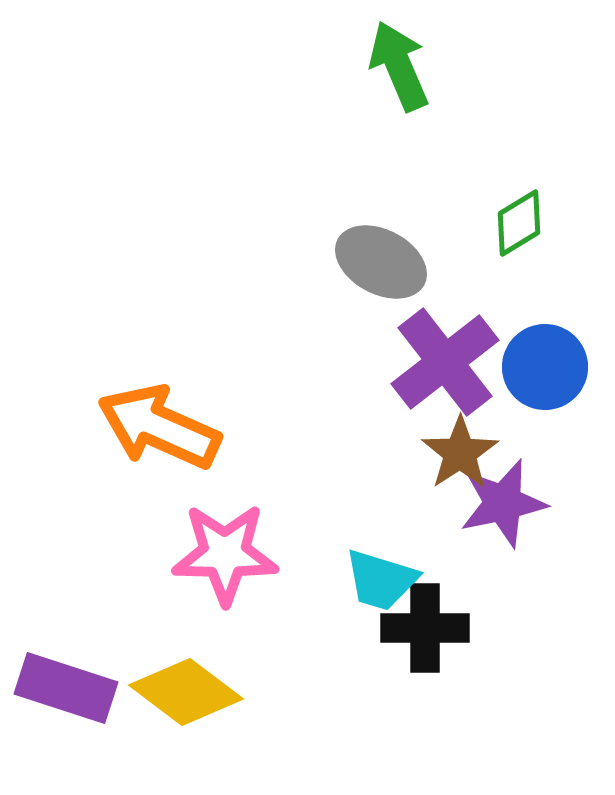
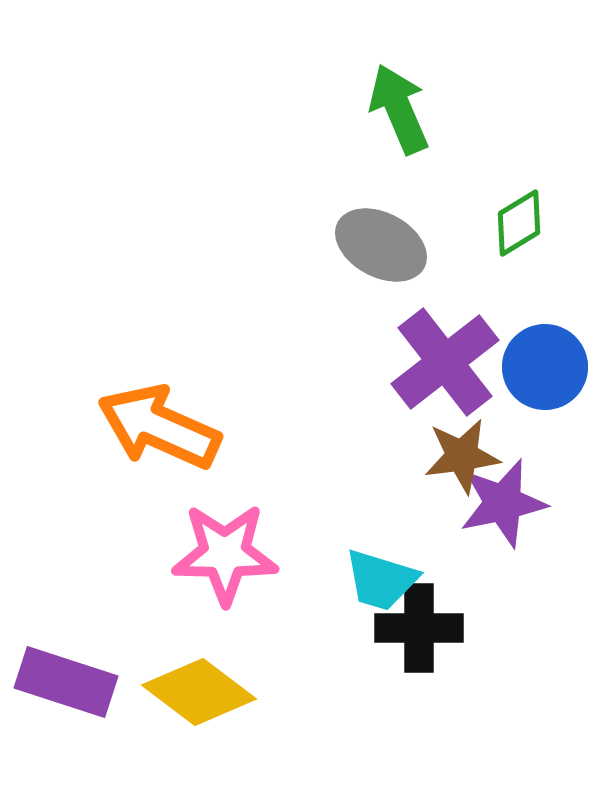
green arrow: moved 43 px down
gray ellipse: moved 17 px up
brown star: moved 2 px right, 3 px down; rotated 26 degrees clockwise
black cross: moved 6 px left
purple rectangle: moved 6 px up
yellow diamond: moved 13 px right
